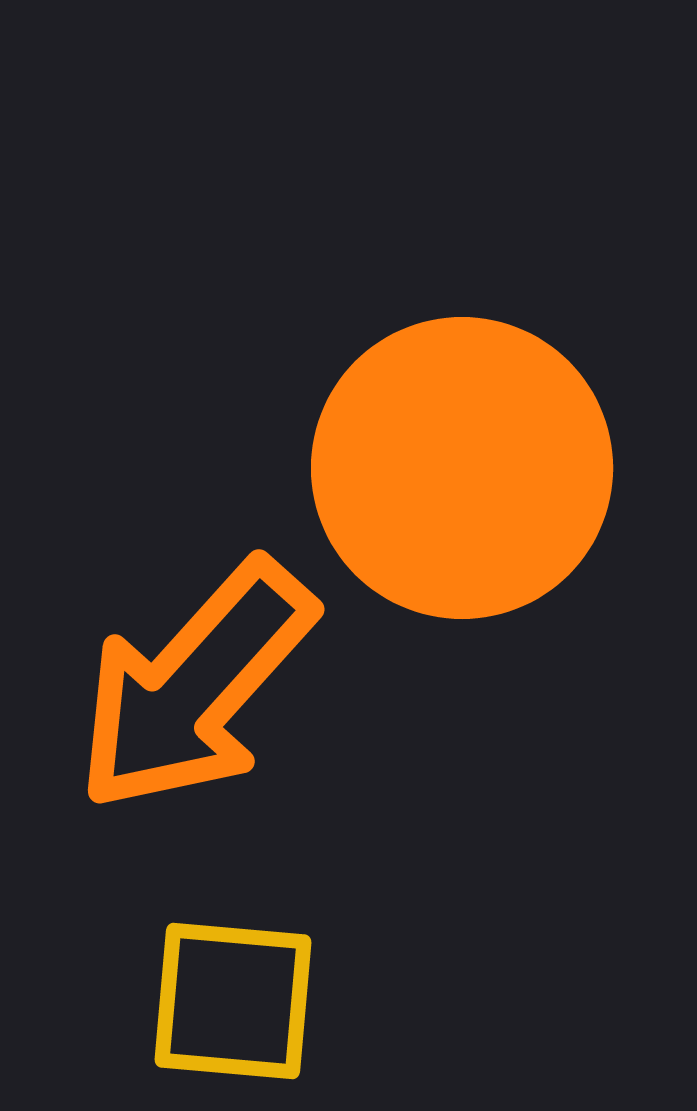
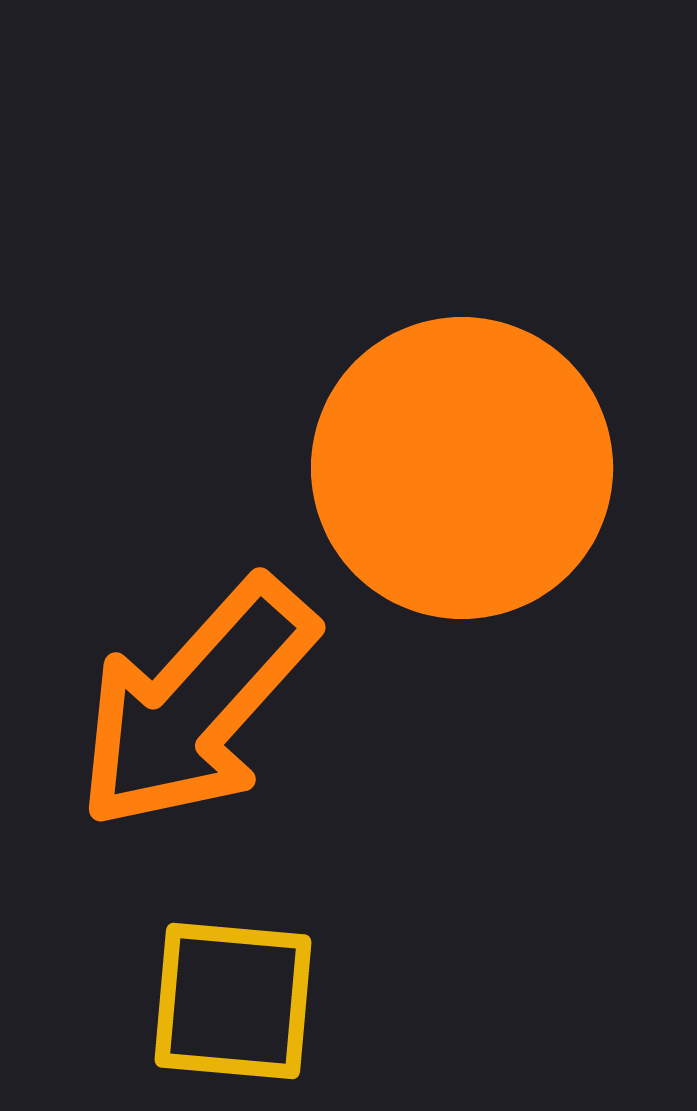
orange arrow: moved 1 px right, 18 px down
